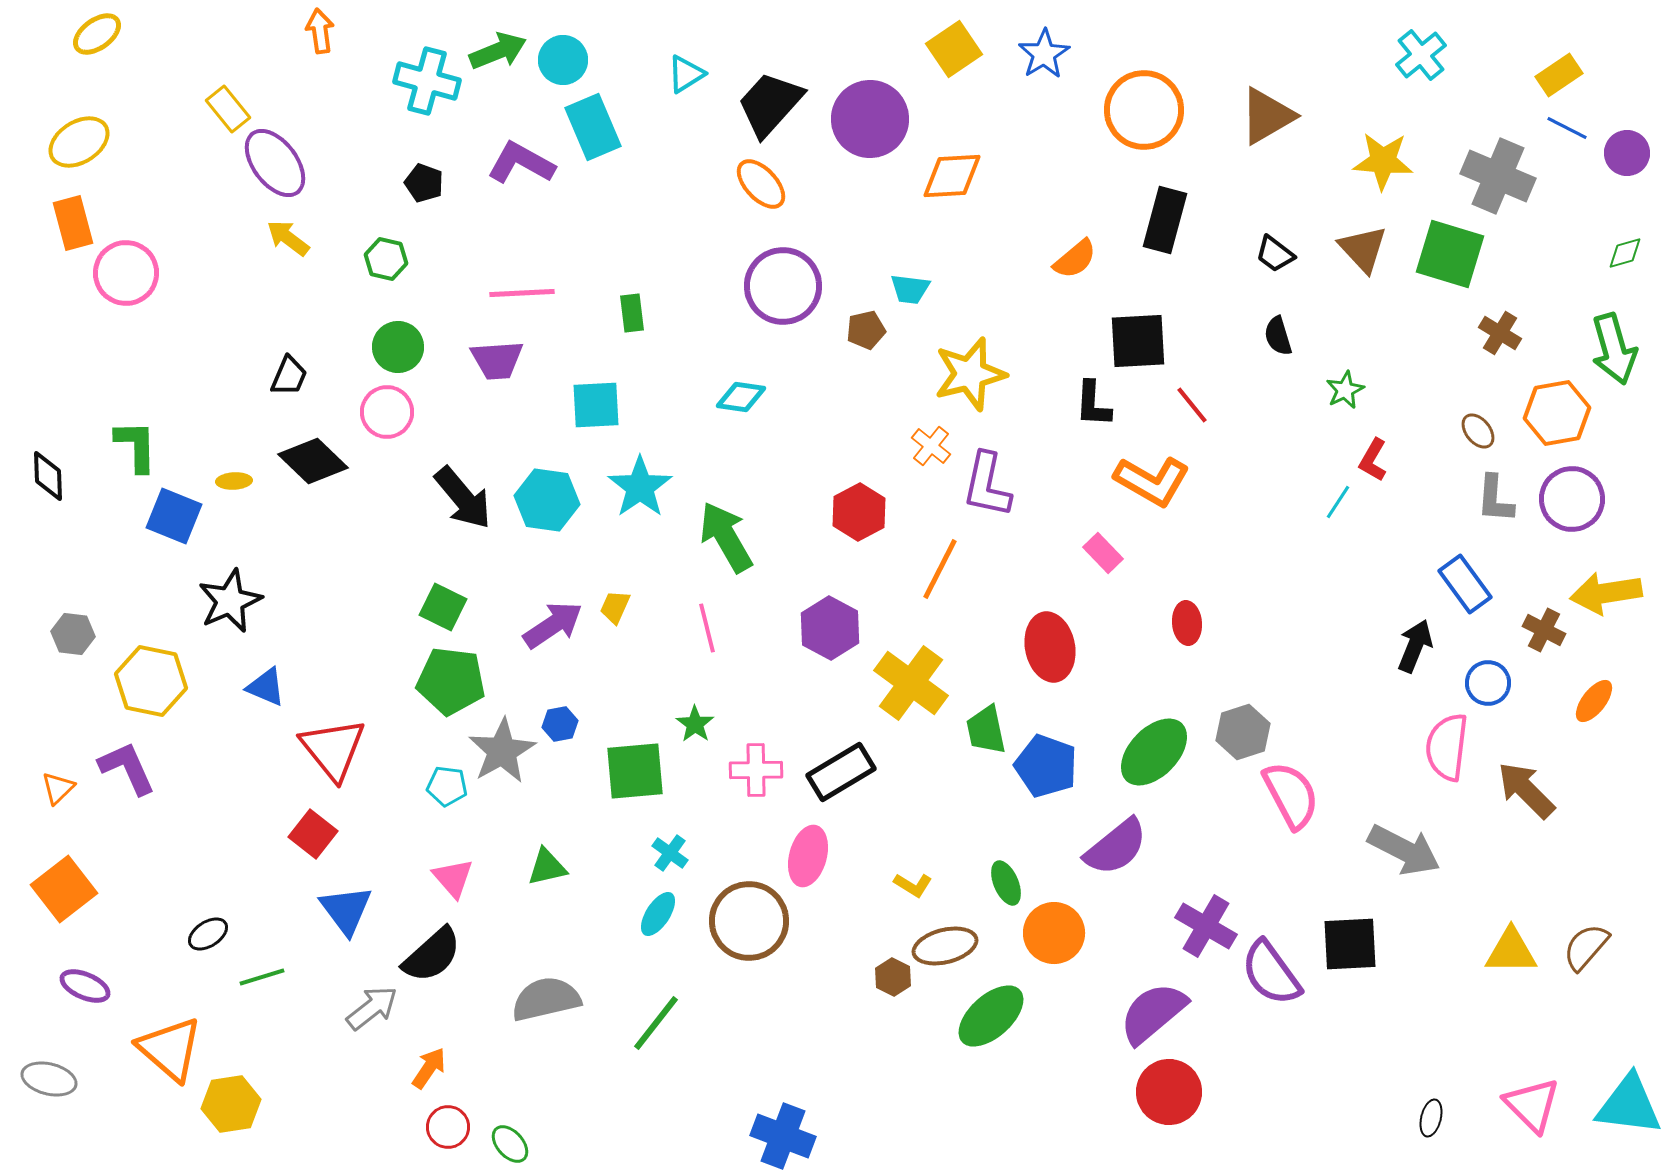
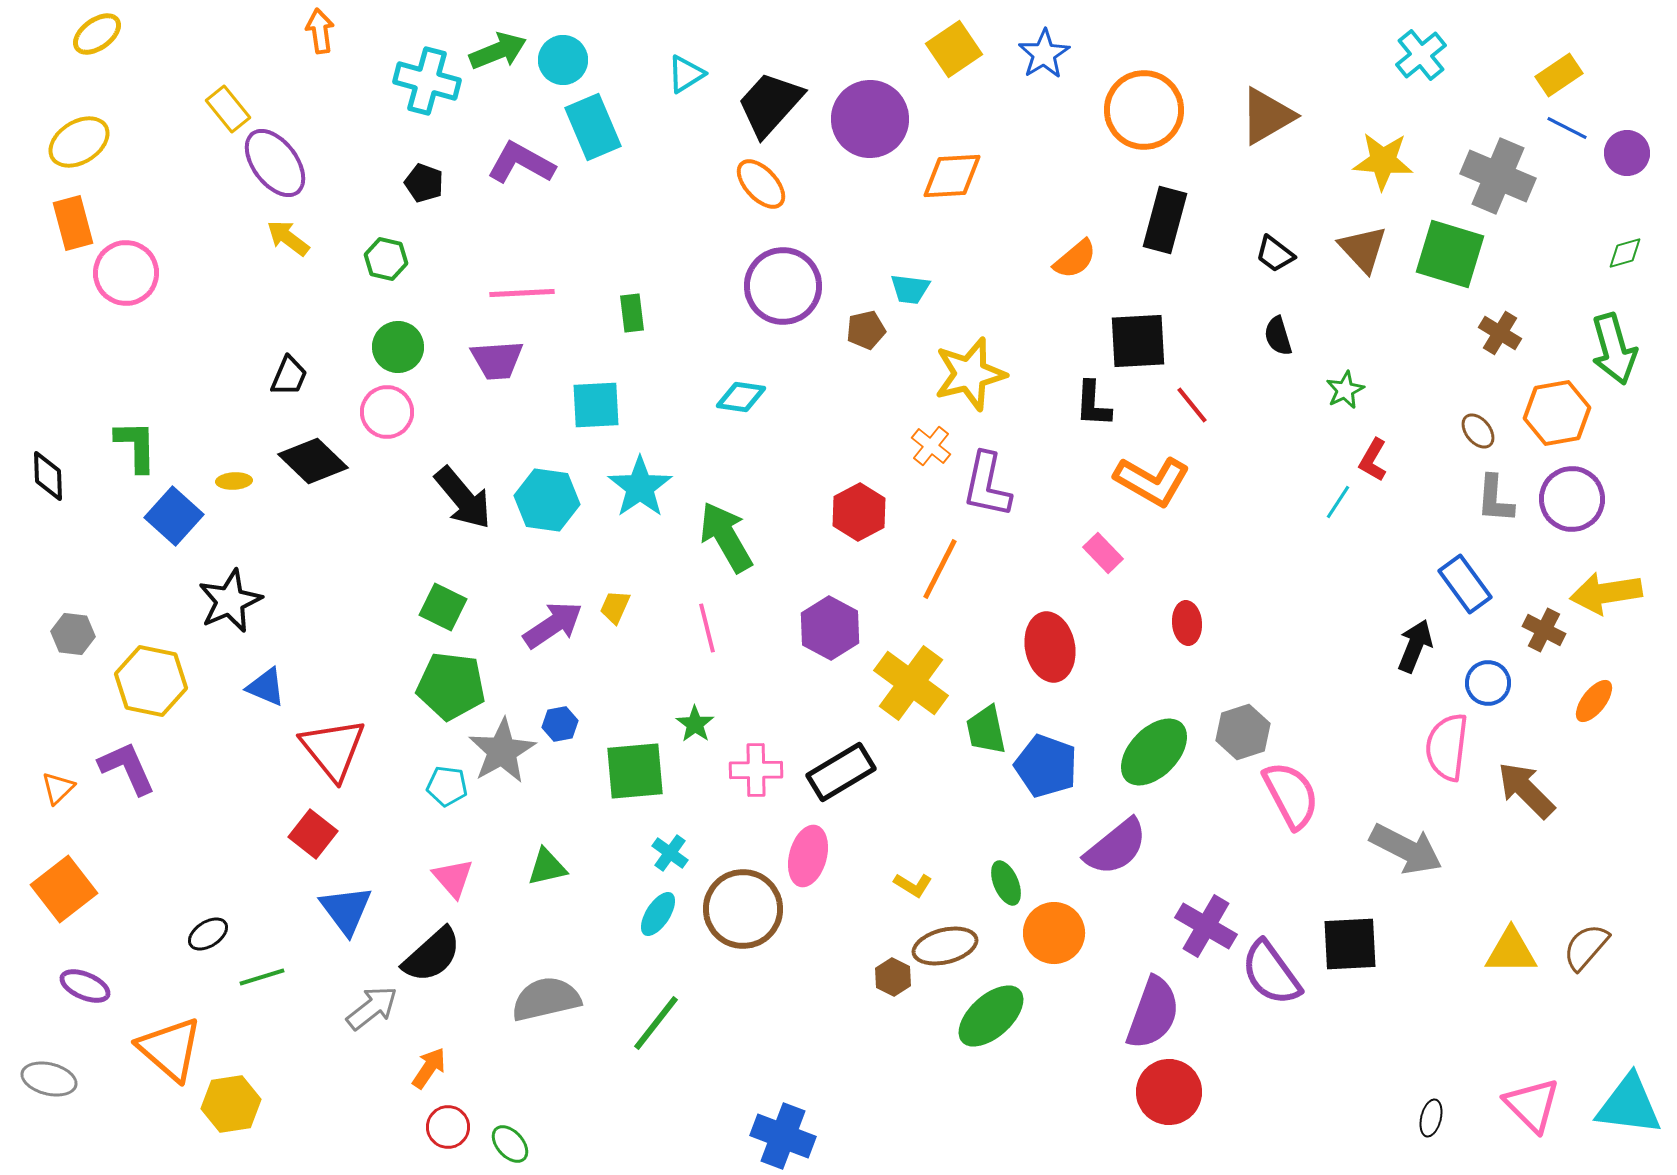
blue square at (174, 516): rotated 20 degrees clockwise
green pentagon at (451, 681): moved 5 px down
gray arrow at (1404, 850): moved 2 px right, 1 px up
brown circle at (749, 921): moved 6 px left, 12 px up
purple semicircle at (1153, 1013): rotated 150 degrees clockwise
